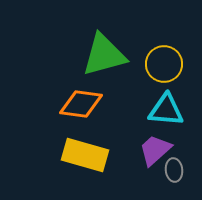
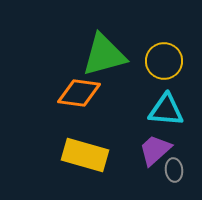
yellow circle: moved 3 px up
orange diamond: moved 2 px left, 11 px up
